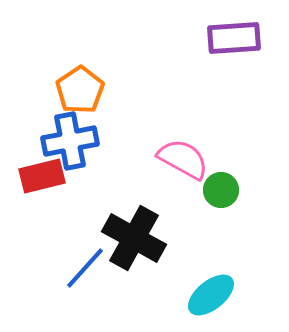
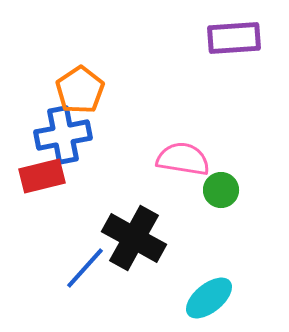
blue cross: moved 7 px left, 6 px up
pink semicircle: rotated 20 degrees counterclockwise
cyan ellipse: moved 2 px left, 3 px down
